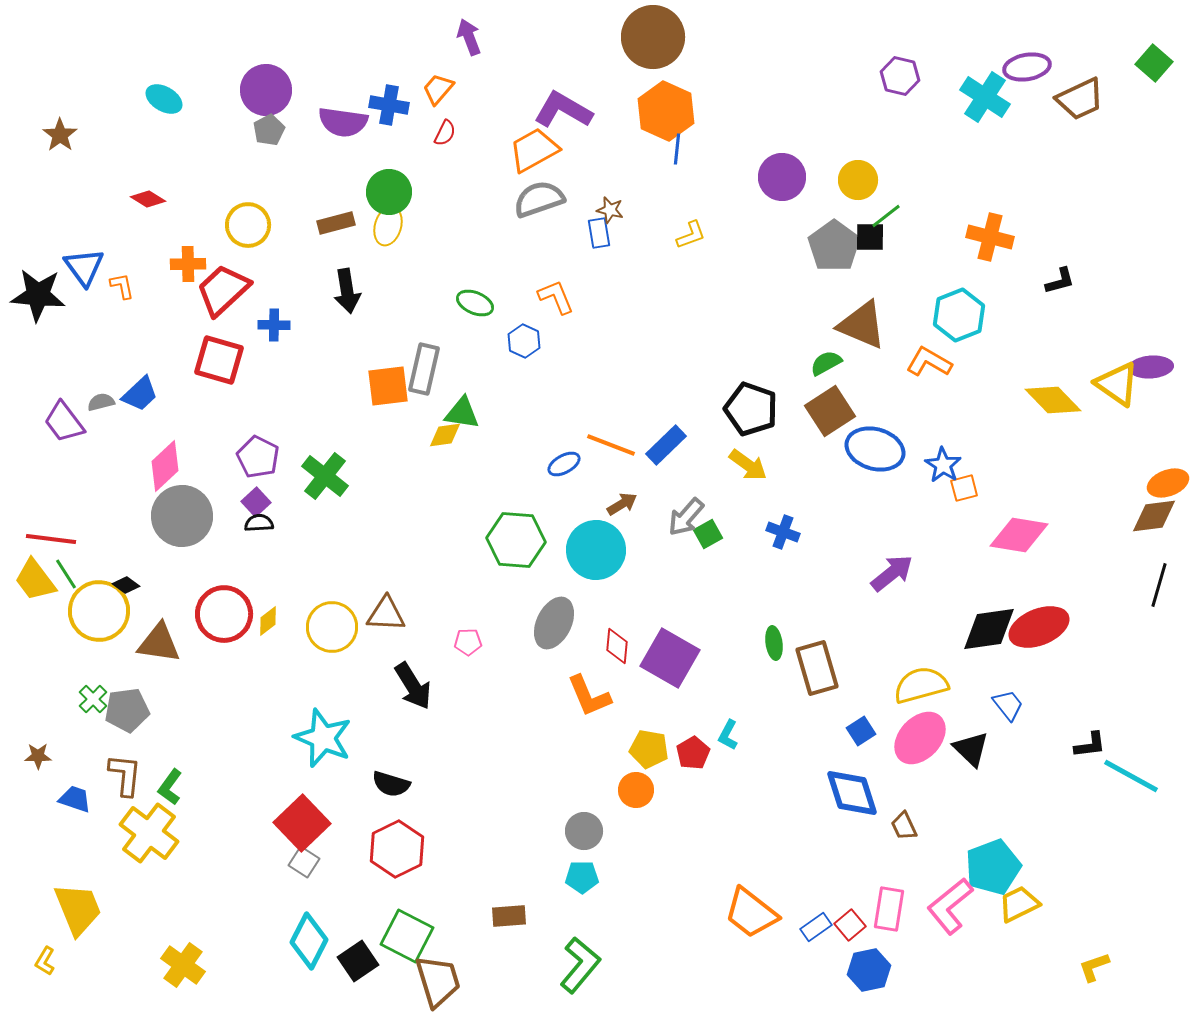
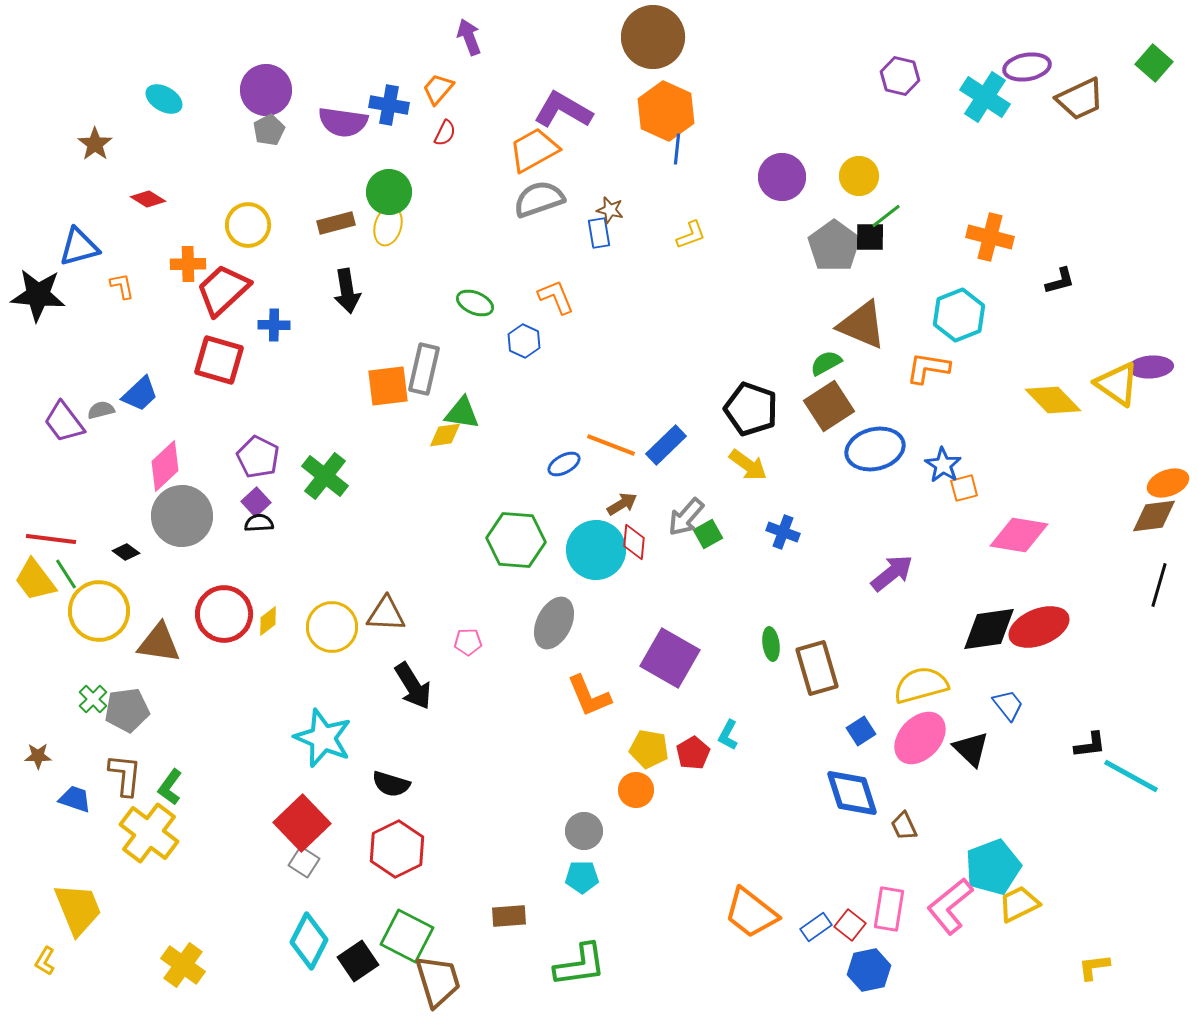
brown star at (60, 135): moved 35 px right, 9 px down
yellow circle at (858, 180): moved 1 px right, 4 px up
blue triangle at (84, 267): moved 5 px left, 20 px up; rotated 51 degrees clockwise
orange L-shape at (929, 362): moved 1 px left, 6 px down; rotated 21 degrees counterclockwise
gray semicircle at (101, 402): moved 8 px down
brown square at (830, 411): moved 1 px left, 5 px up
blue ellipse at (875, 449): rotated 30 degrees counterclockwise
black diamond at (126, 585): moved 33 px up
green ellipse at (774, 643): moved 3 px left, 1 px down
red diamond at (617, 646): moved 17 px right, 104 px up
red square at (850, 925): rotated 12 degrees counterclockwise
green L-shape at (580, 965): rotated 42 degrees clockwise
yellow L-shape at (1094, 967): rotated 12 degrees clockwise
